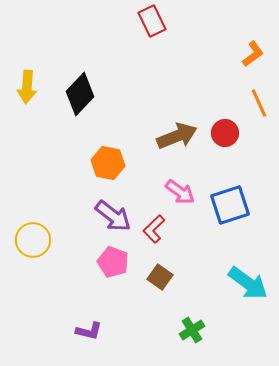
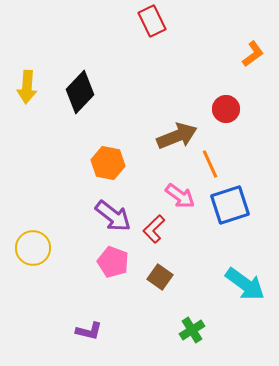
black diamond: moved 2 px up
orange line: moved 49 px left, 61 px down
red circle: moved 1 px right, 24 px up
pink arrow: moved 4 px down
yellow circle: moved 8 px down
cyan arrow: moved 3 px left, 1 px down
